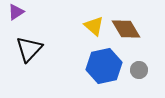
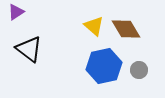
black triangle: rotated 36 degrees counterclockwise
